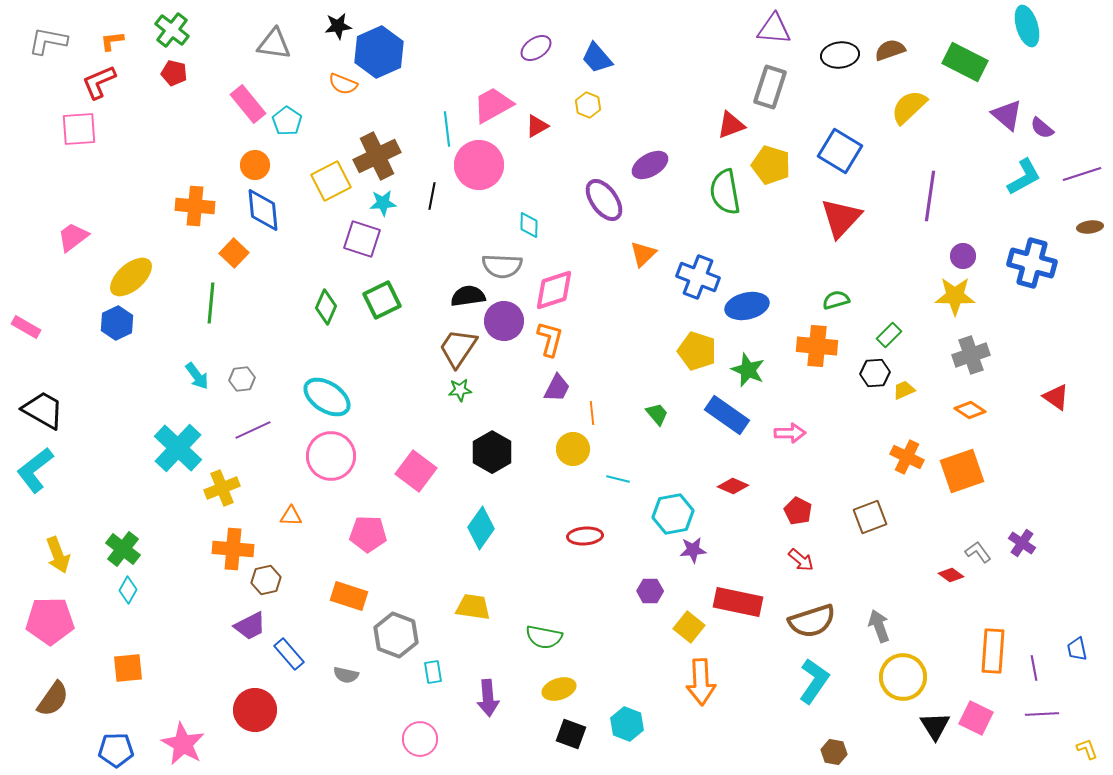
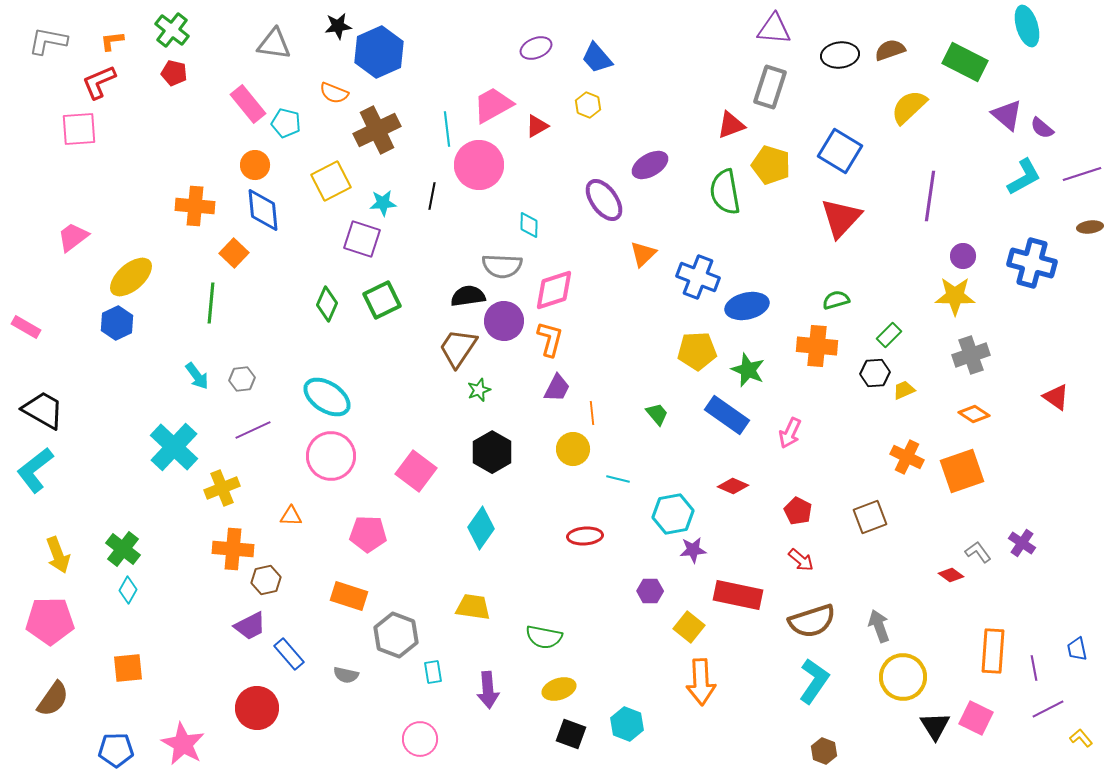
purple ellipse at (536, 48): rotated 12 degrees clockwise
orange semicircle at (343, 84): moved 9 px left, 9 px down
cyan pentagon at (287, 121): moved 1 px left, 2 px down; rotated 20 degrees counterclockwise
brown cross at (377, 156): moved 26 px up
green diamond at (326, 307): moved 1 px right, 3 px up
yellow pentagon at (697, 351): rotated 21 degrees counterclockwise
green star at (460, 390): moved 19 px right; rotated 15 degrees counterclockwise
orange diamond at (970, 410): moved 4 px right, 4 px down
pink arrow at (790, 433): rotated 116 degrees clockwise
cyan cross at (178, 448): moved 4 px left, 1 px up
red rectangle at (738, 602): moved 7 px up
purple arrow at (488, 698): moved 8 px up
red circle at (255, 710): moved 2 px right, 2 px up
purple line at (1042, 714): moved 6 px right, 5 px up; rotated 24 degrees counterclockwise
yellow L-shape at (1087, 749): moved 6 px left, 11 px up; rotated 20 degrees counterclockwise
brown hexagon at (834, 752): moved 10 px left, 1 px up; rotated 10 degrees clockwise
